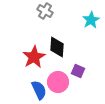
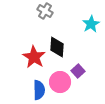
cyan star: moved 4 px down
red star: rotated 10 degrees counterclockwise
purple square: rotated 24 degrees clockwise
pink circle: moved 2 px right
blue semicircle: rotated 24 degrees clockwise
